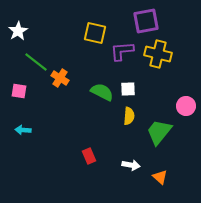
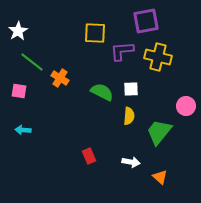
yellow square: rotated 10 degrees counterclockwise
yellow cross: moved 3 px down
green line: moved 4 px left
white square: moved 3 px right
white arrow: moved 3 px up
